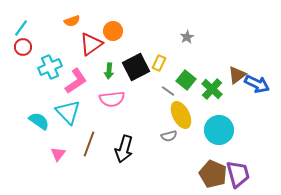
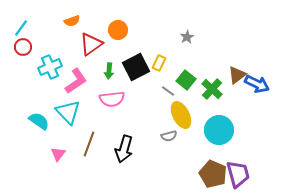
orange circle: moved 5 px right, 1 px up
